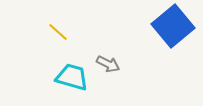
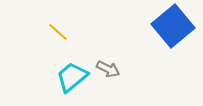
gray arrow: moved 5 px down
cyan trapezoid: rotated 56 degrees counterclockwise
